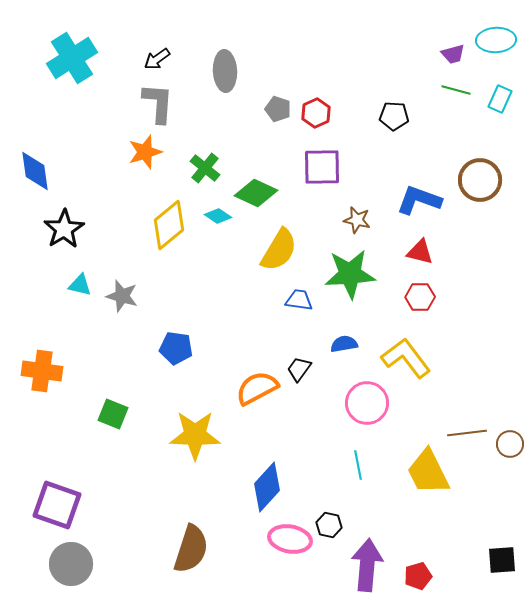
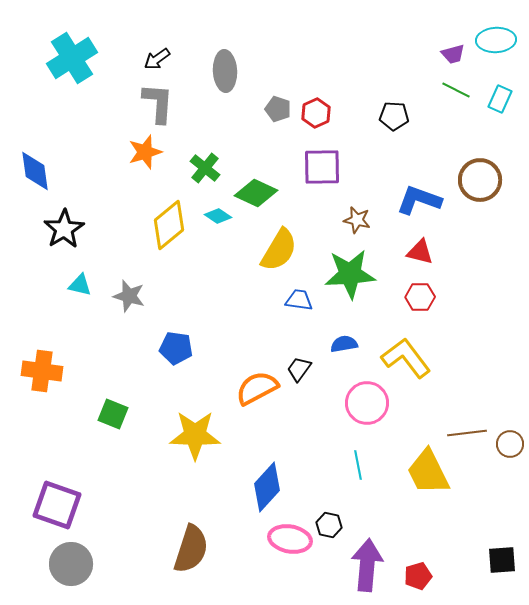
green line at (456, 90): rotated 12 degrees clockwise
gray star at (122, 296): moved 7 px right
